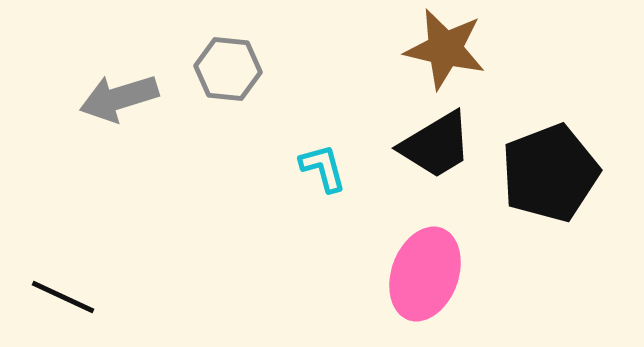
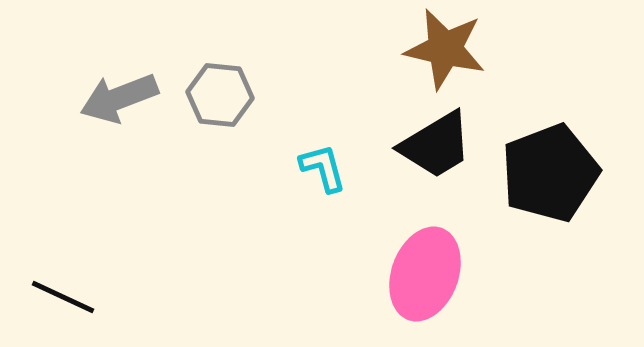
gray hexagon: moved 8 px left, 26 px down
gray arrow: rotated 4 degrees counterclockwise
